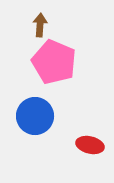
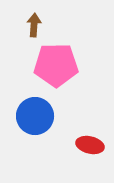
brown arrow: moved 6 px left
pink pentagon: moved 2 px right, 3 px down; rotated 24 degrees counterclockwise
